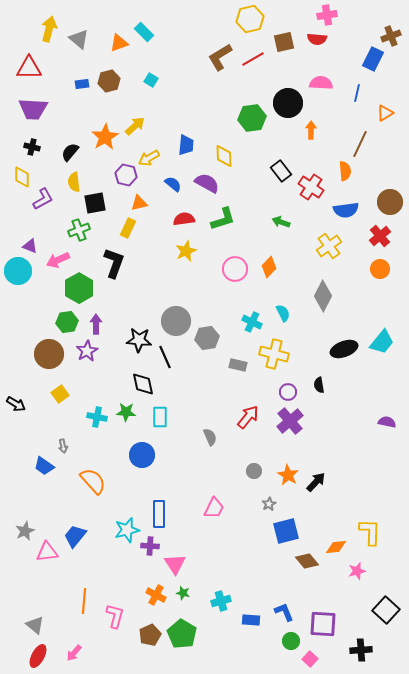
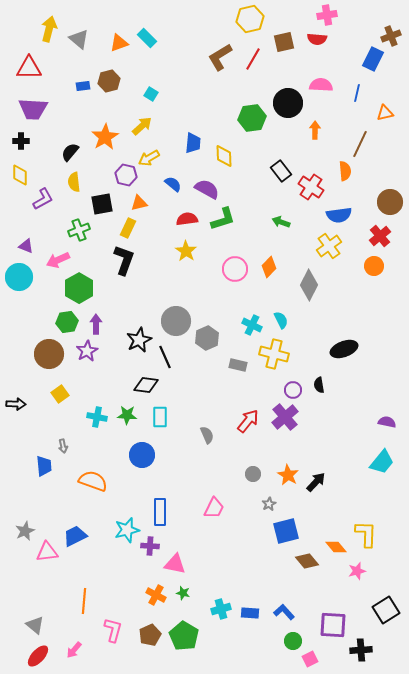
cyan rectangle at (144, 32): moved 3 px right, 6 px down
red line at (253, 59): rotated 30 degrees counterclockwise
cyan square at (151, 80): moved 14 px down
pink semicircle at (321, 83): moved 2 px down
blue rectangle at (82, 84): moved 1 px right, 2 px down
orange triangle at (385, 113): rotated 18 degrees clockwise
yellow arrow at (135, 126): moved 7 px right
orange arrow at (311, 130): moved 4 px right
blue trapezoid at (186, 145): moved 7 px right, 2 px up
black cross at (32, 147): moved 11 px left, 6 px up; rotated 14 degrees counterclockwise
yellow diamond at (22, 177): moved 2 px left, 2 px up
purple semicircle at (207, 183): moved 6 px down
black square at (95, 203): moved 7 px right, 1 px down
blue semicircle at (346, 210): moved 7 px left, 5 px down
red semicircle at (184, 219): moved 3 px right
purple triangle at (30, 246): moved 4 px left
yellow star at (186, 251): rotated 15 degrees counterclockwise
black L-shape at (114, 263): moved 10 px right, 3 px up
orange circle at (380, 269): moved 6 px left, 3 px up
cyan circle at (18, 271): moved 1 px right, 6 px down
gray diamond at (323, 296): moved 14 px left, 11 px up
cyan semicircle at (283, 313): moved 2 px left, 7 px down
cyan cross at (252, 322): moved 3 px down
gray hexagon at (207, 338): rotated 15 degrees counterclockwise
black star at (139, 340): rotated 30 degrees counterclockwise
cyan trapezoid at (382, 342): moved 120 px down
black diamond at (143, 384): moved 3 px right, 1 px down; rotated 70 degrees counterclockwise
purple circle at (288, 392): moved 5 px right, 2 px up
black arrow at (16, 404): rotated 30 degrees counterclockwise
green star at (126, 412): moved 1 px right, 3 px down
red arrow at (248, 417): moved 4 px down
purple cross at (290, 421): moved 5 px left, 4 px up
gray semicircle at (210, 437): moved 3 px left, 2 px up
blue trapezoid at (44, 466): rotated 130 degrees counterclockwise
gray circle at (254, 471): moved 1 px left, 3 px down
orange semicircle at (93, 481): rotated 28 degrees counterclockwise
blue rectangle at (159, 514): moved 1 px right, 2 px up
yellow L-shape at (370, 532): moved 4 px left, 2 px down
blue trapezoid at (75, 536): rotated 25 degrees clockwise
orange diamond at (336, 547): rotated 55 degrees clockwise
pink triangle at (175, 564): rotated 45 degrees counterclockwise
cyan cross at (221, 601): moved 8 px down
black square at (386, 610): rotated 16 degrees clockwise
blue L-shape at (284, 612): rotated 20 degrees counterclockwise
pink L-shape at (115, 616): moved 2 px left, 14 px down
blue rectangle at (251, 620): moved 1 px left, 7 px up
purple square at (323, 624): moved 10 px right, 1 px down
green pentagon at (182, 634): moved 2 px right, 2 px down
green circle at (291, 641): moved 2 px right
pink arrow at (74, 653): moved 3 px up
red ellipse at (38, 656): rotated 15 degrees clockwise
pink square at (310, 659): rotated 21 degrees clockwise
